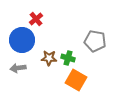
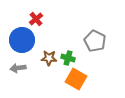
gray pentagon: rotated 15 degrees clockwise
orange square: moved 1 px up
